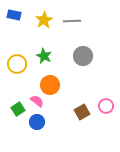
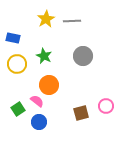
blue rectangle: moved 1 px left, 23 px down
yellow star: moved 2 px right, 1 px up
orange circle: moved 1 px left
brown square: moved 1 px left, 1 px down; rotated 14 degrees clockwise
blue circle: moved 2 px right
